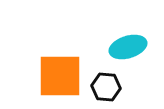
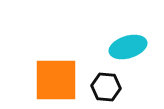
orange square: moved 4 px left, 4 px down
